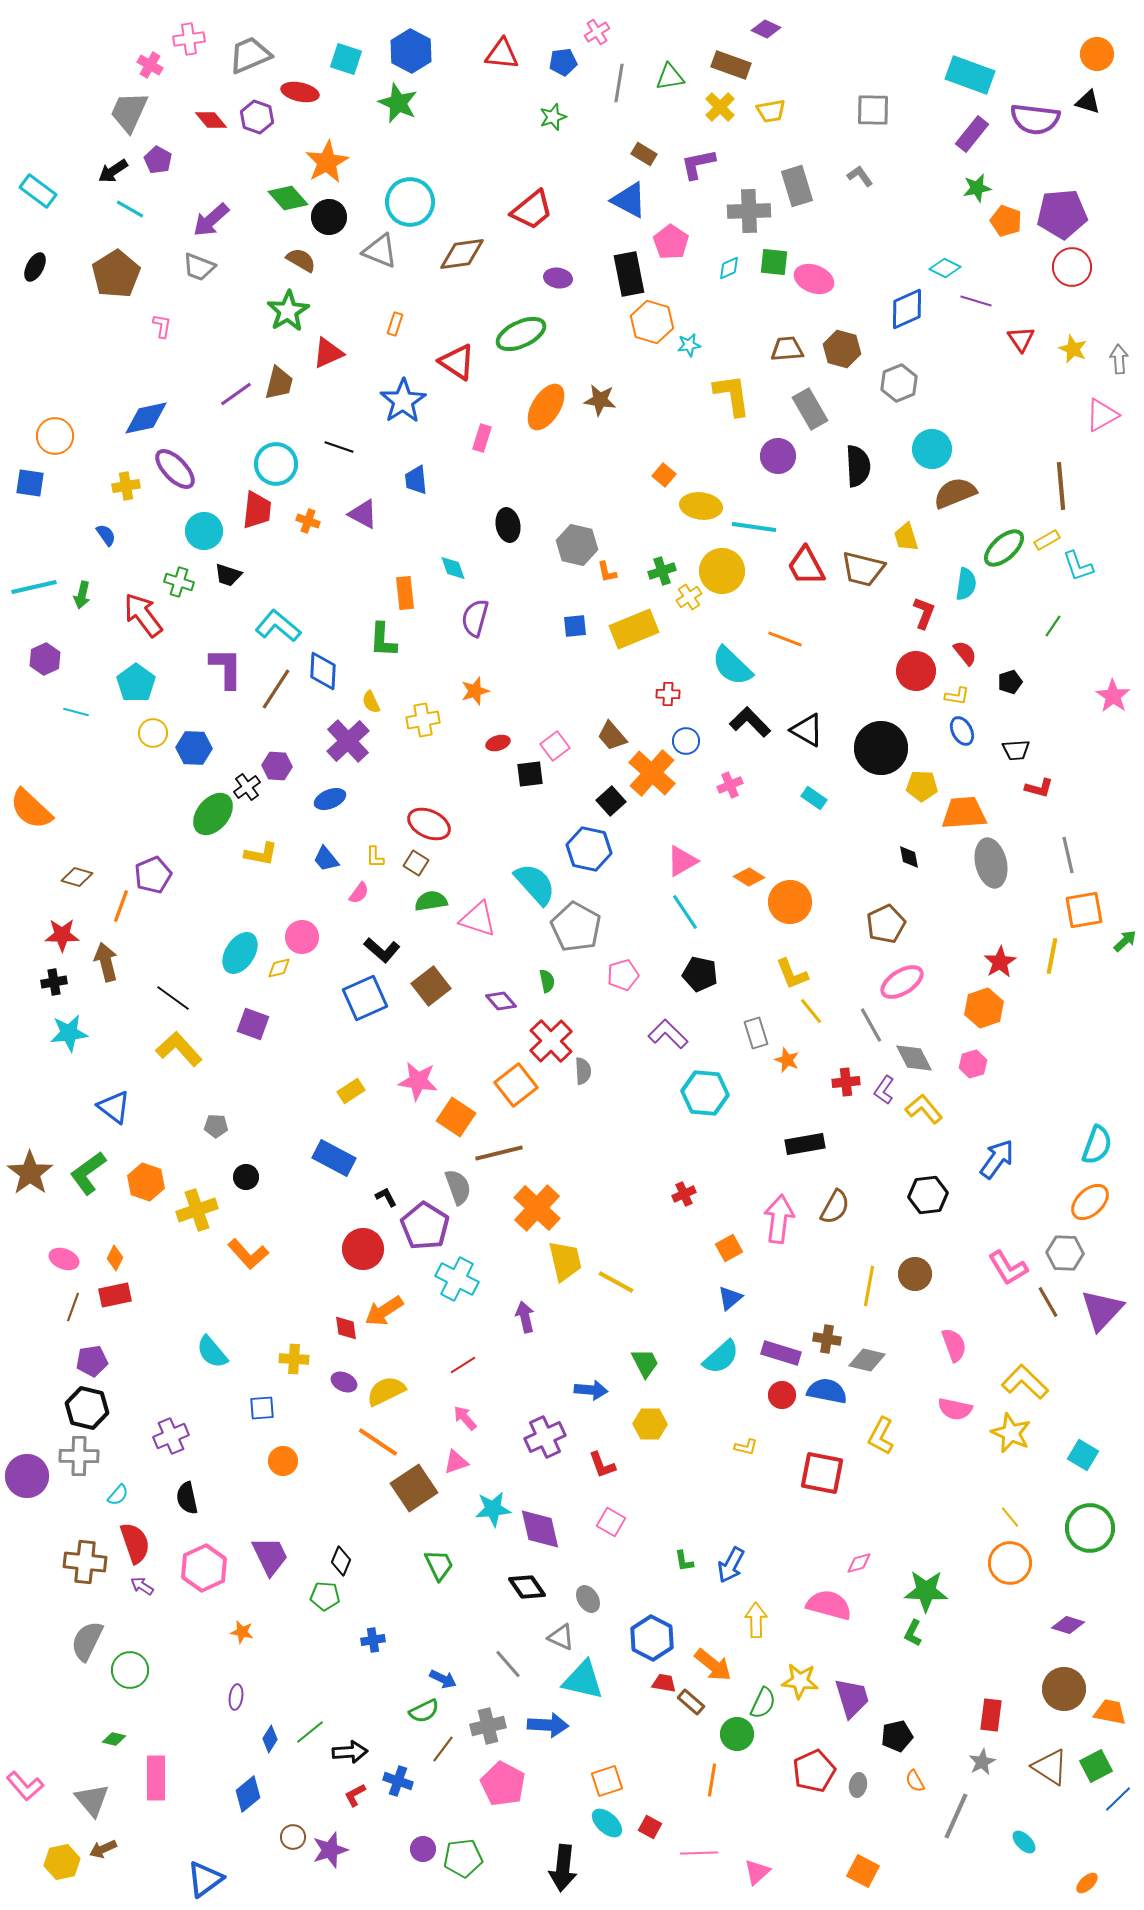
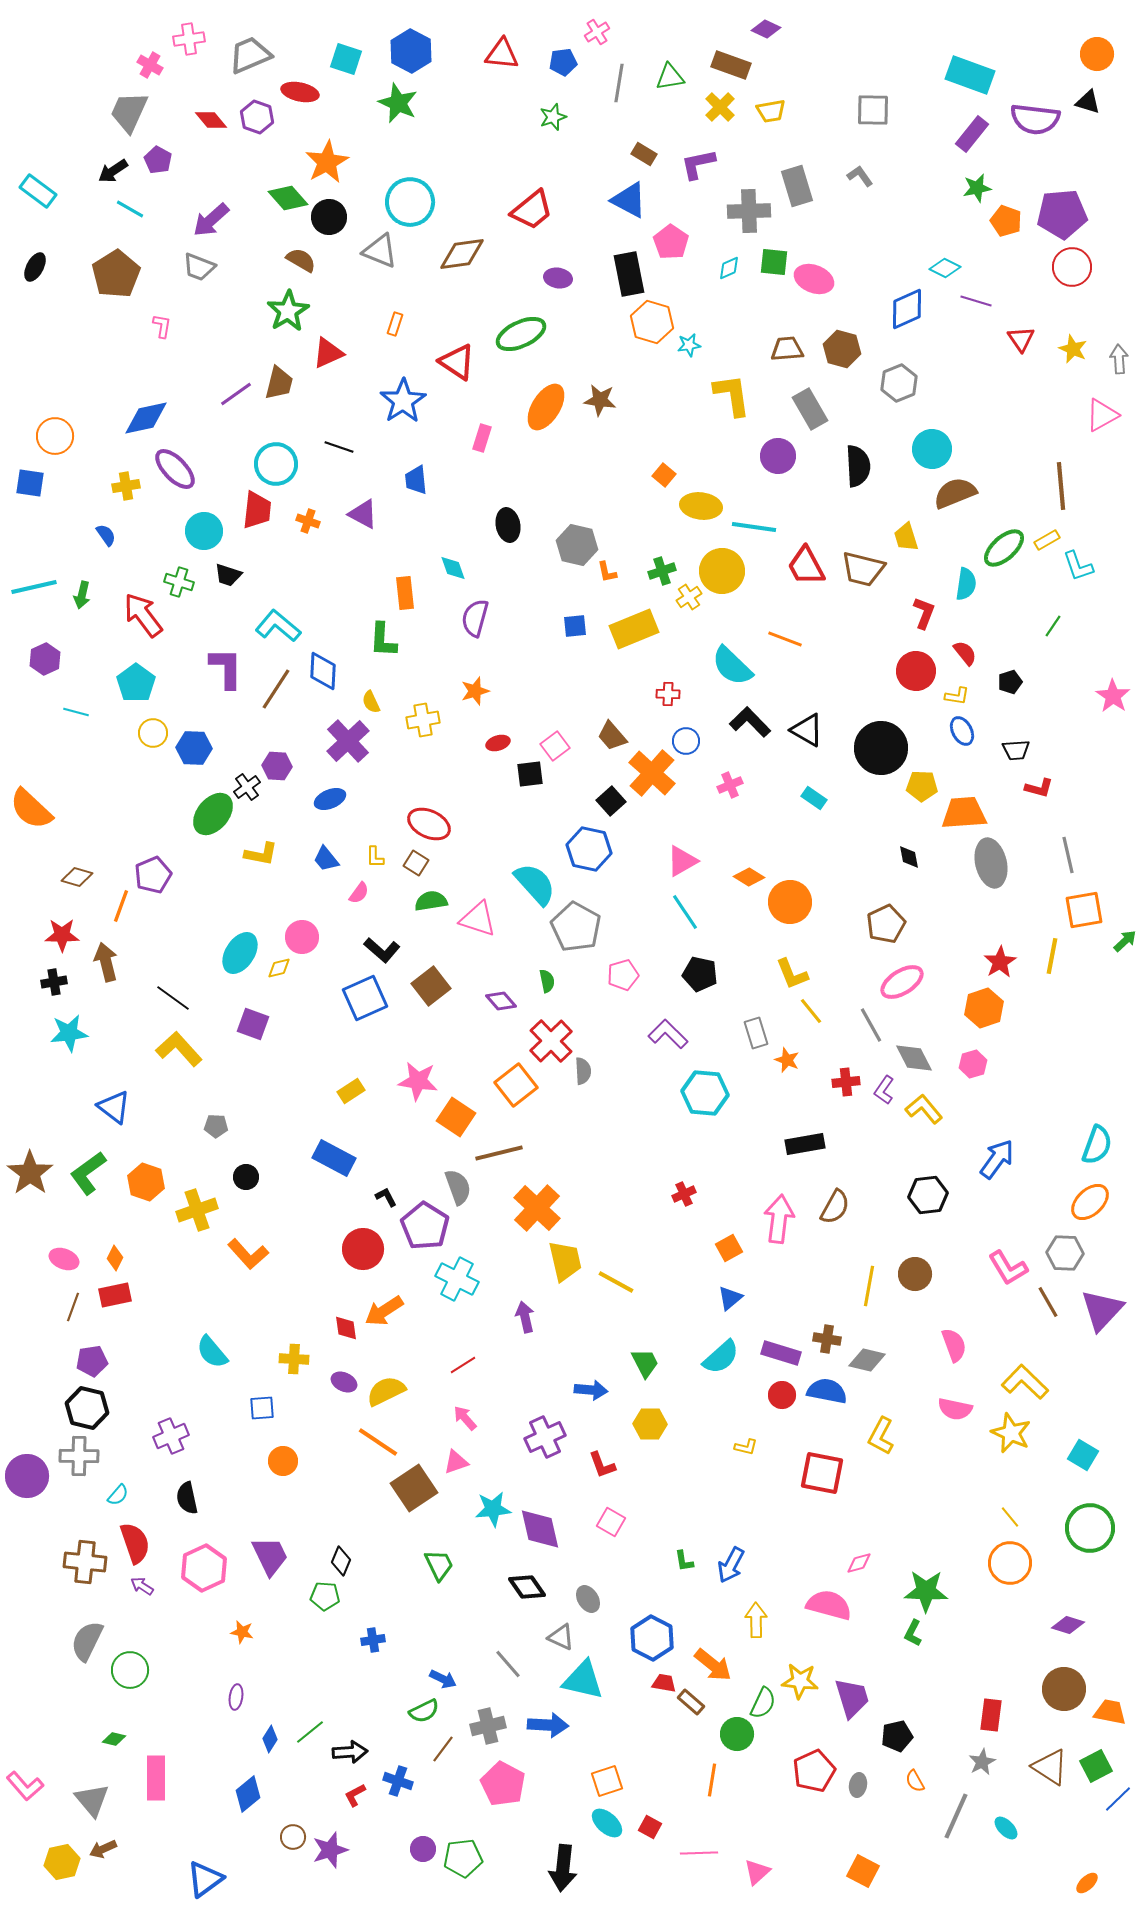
cyan ellipse at (1024, 1842): moved 18 px left, 14 px up
